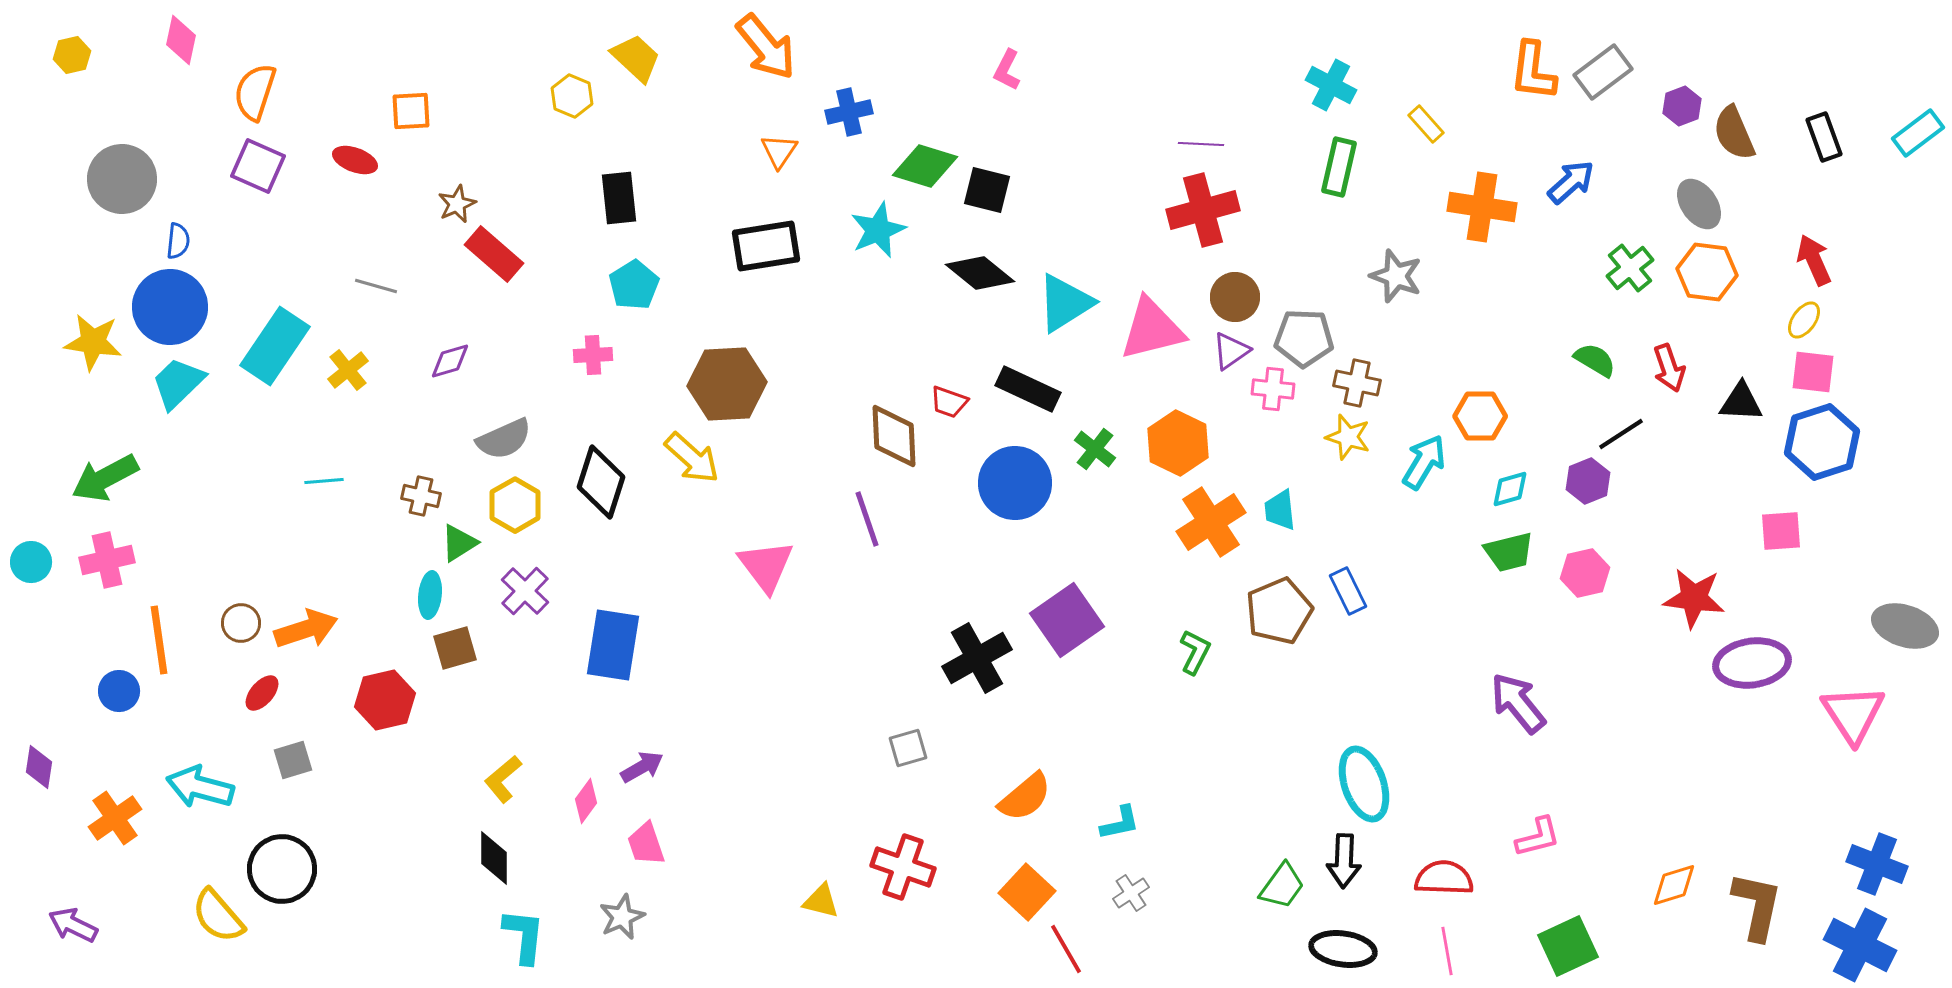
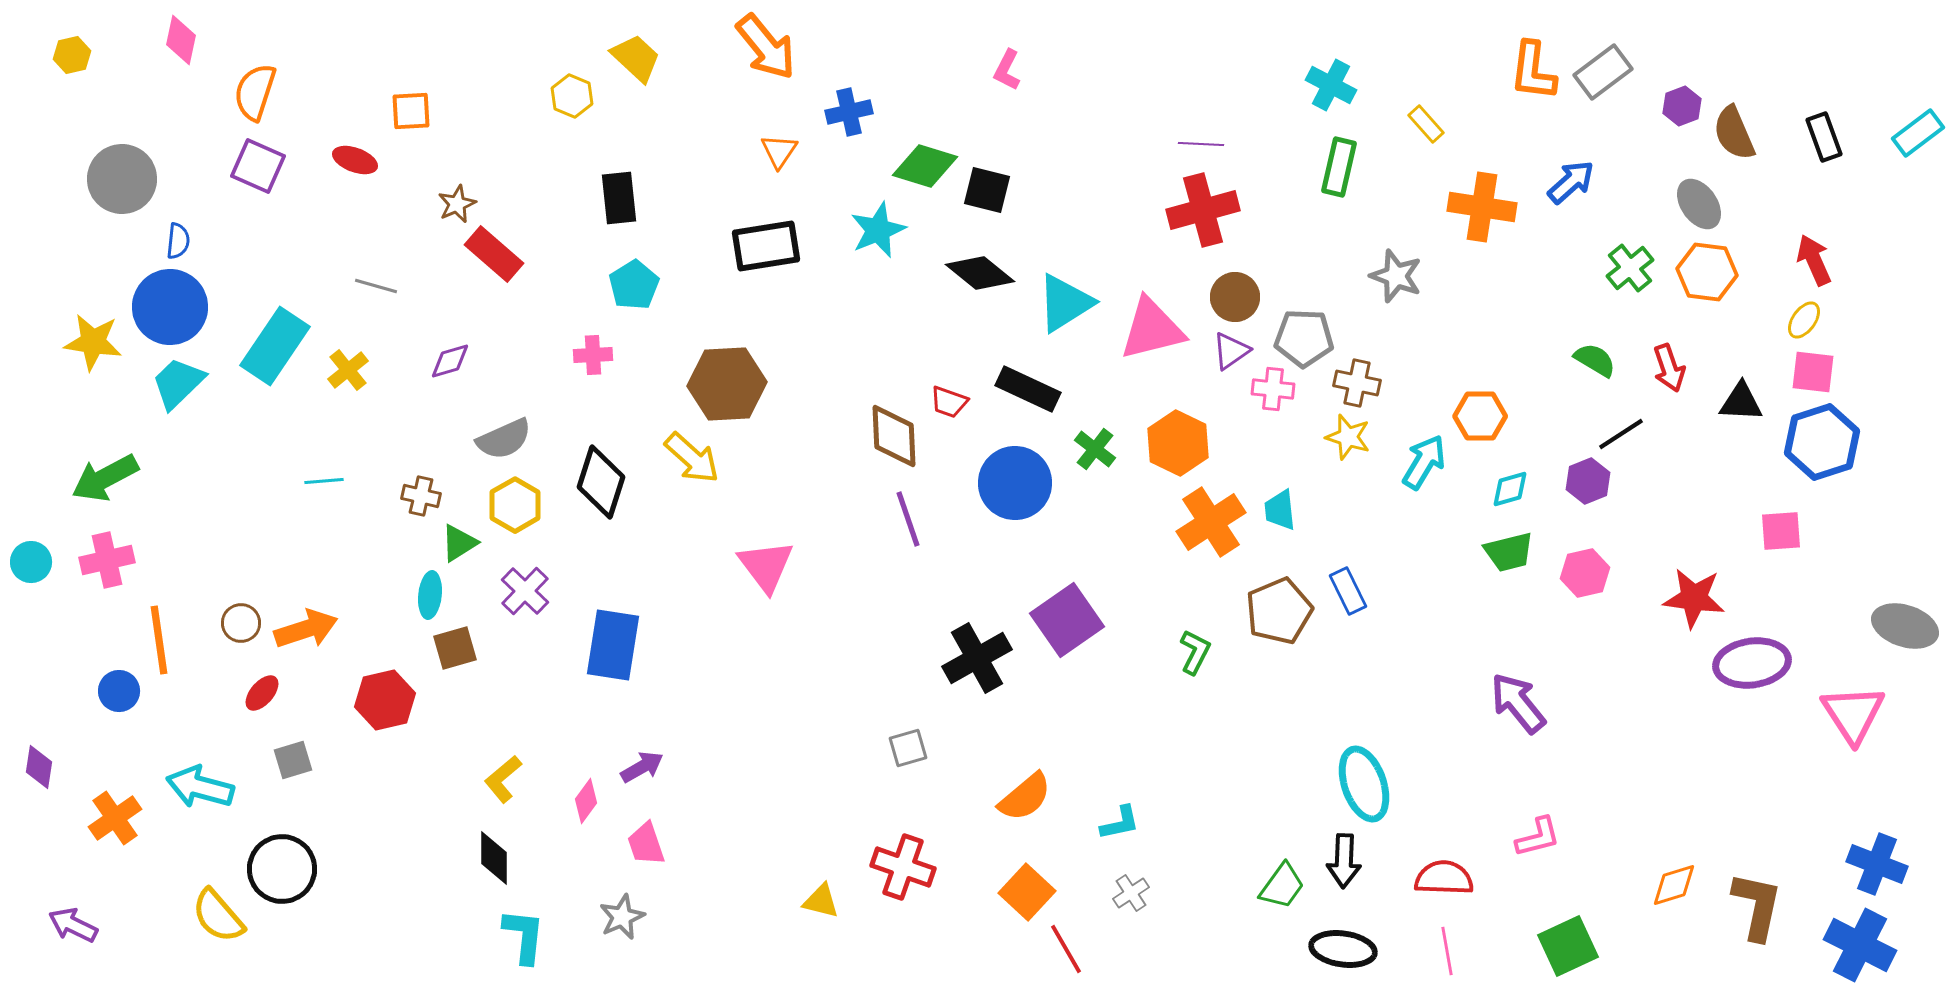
purple line at (867, 519): moved 41 px right
